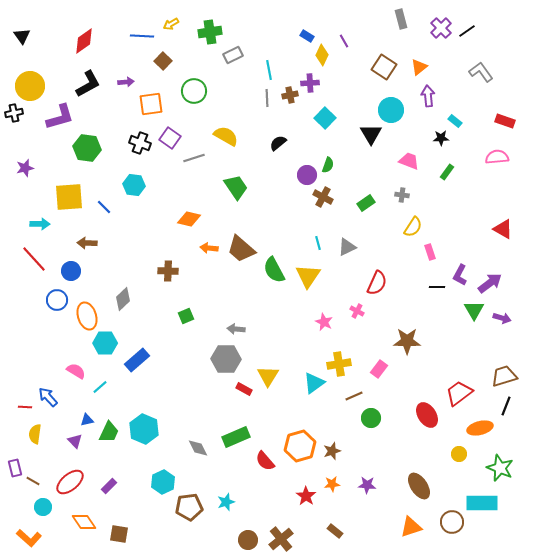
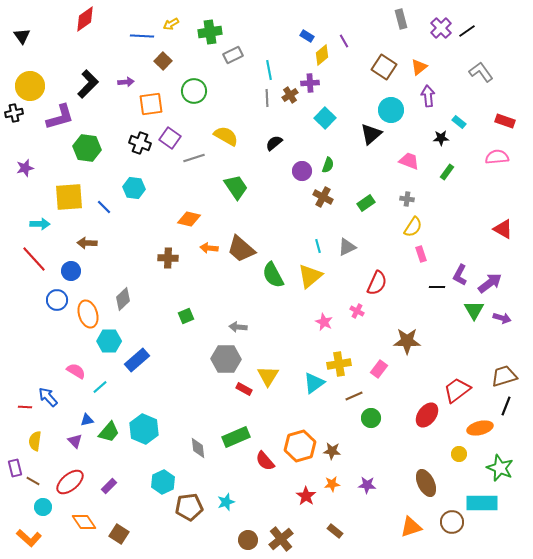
red diamond at (84, 41): moved 1 px right, 22 px up
yellow diamond at (322, 55): rotated 25 degrees clockwise
black L-shape at (88, 84): rotated 16 degrees counterclockwise
brown cross at (290, 95): rotated 21 degrees counterclockwise
cyan rectangle at (455, 121): moved 4 px right, 1 px down
black triangle at (371, 134): rotated 20 degrees clockwise
black semicircle at (278, 143): moved 4 px left
purple circle at (307, 175): moved 5 px left, 4 px up
cyan hexagon at (134, 185): moved 3 px down
gray cross at (402, 195): moved 5 px right, 4 px down
cyan line at (318, 243): moved 3 px down
pink rectangle at (430, 252): moved 9 px left, 2 px down
green semicircle at (274, 270): moved 1 px left, 5 px down
brown cross at (168, 271): moved 13 px up
yellow triangle at (308, 276): moved 2 px right; rotated 16 degrees clockwise
orange ellipse at (87, 316): moved 1 px right, 2 px up
gray arrow at (236, 329): moved 2 px right, 2 px up
cyan hexagon at (105, 343): moved 4 px right, 2 px up
red trapezoid at (459, 393): moved 2 px left, 3 px up
red ellipse at (427, 415): rotated 70 degrees clockwise
green trapezoid at (109, 432): rotated 15 degrees clockwise
yellow semicircle at (35, 434): moved 7 px down
gray diamond at (198, 448): rotated 20 degrees clockwise
brown star at (332, 451): rotated 24 degrees clockwise
brown ellipse at (419, 486): moved 7 px right, 3 px up; rotated 8 degrees clockwise
brown square at (119, 534): rotated 24 degrees clockwise
